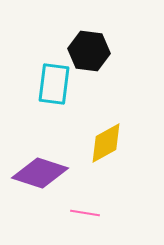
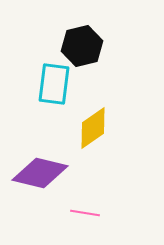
black hexagon: moved 7 px left, 5 px up; rotated 21 degrees counterclockwise
yellow diamond: moved 13 px left, 15 px up; rotated 6 degrees counterclockwise
purple diamond: rotated 4 degrees counterclockwise
